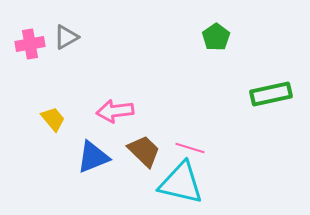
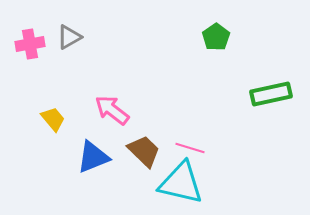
gray triangle: moved 3 px right
pink arrow: moved 3 px left, 1 px up; rotated 45 degrees clockwise
